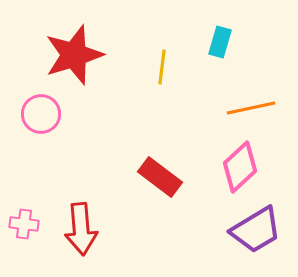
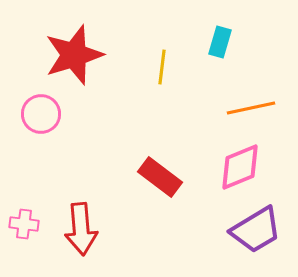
pink diamond: rotated 21 degrees clockwise
